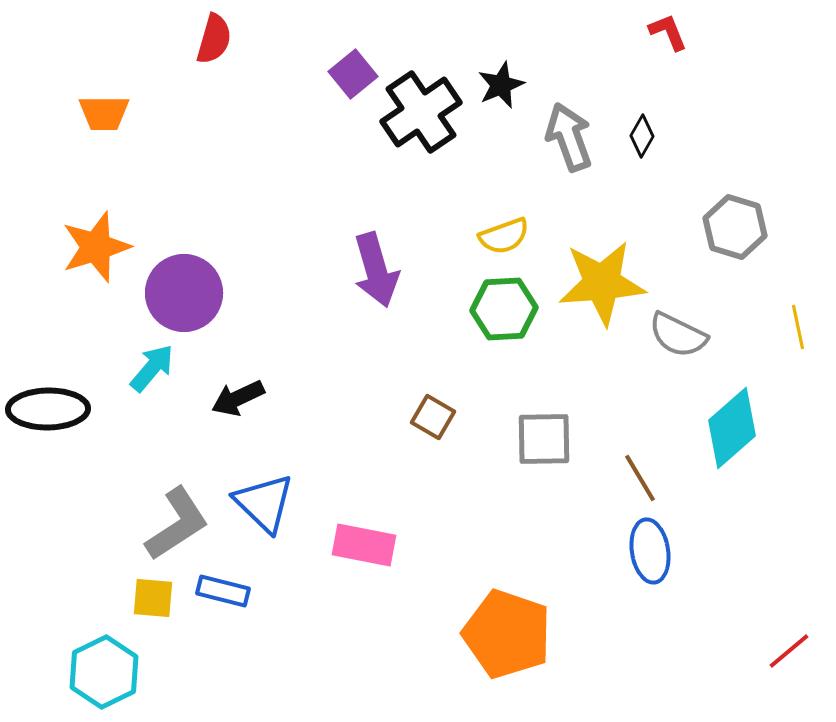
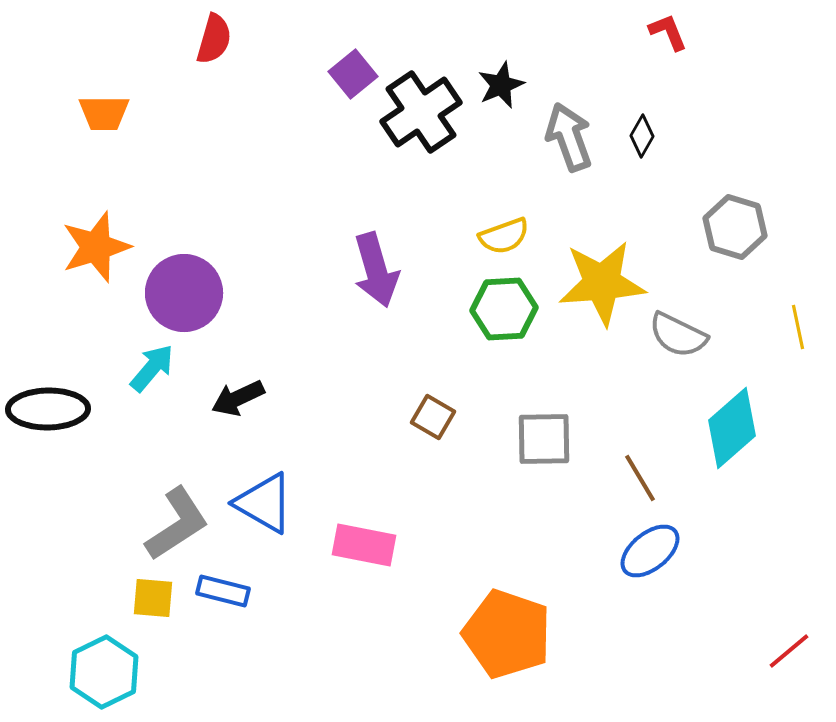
blue triangle: rotated 14 degrees counterclockwise
blue ellipse: rotated 60 degrees clockwise
